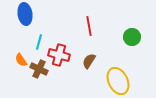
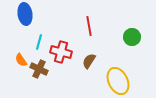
red cross: moved 2 px right, 3 px up
